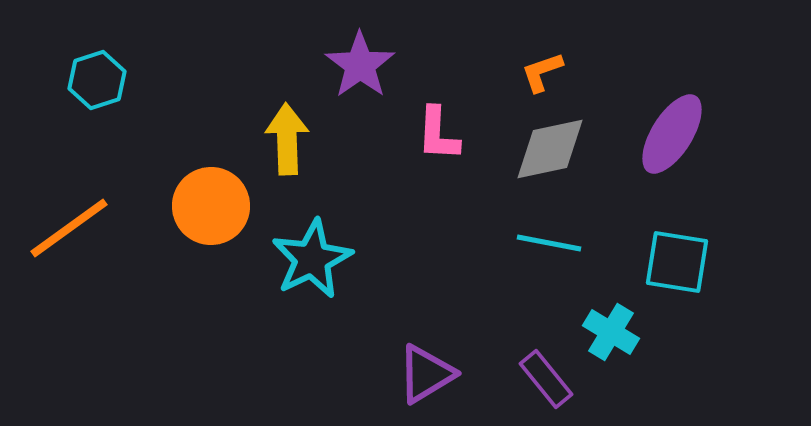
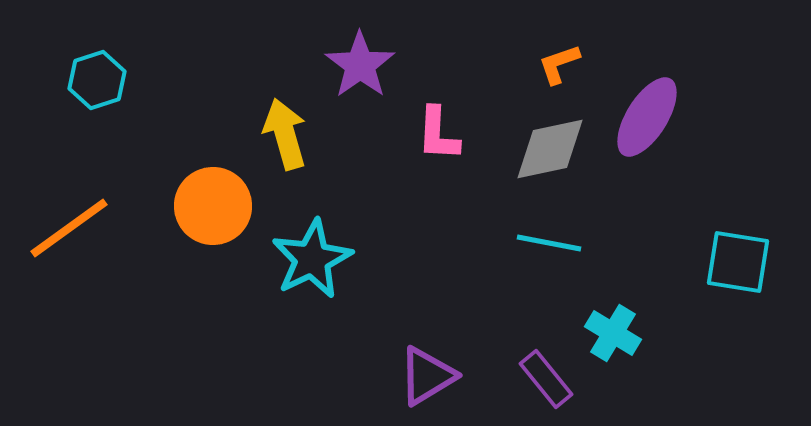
orange L-shape: moved 17 px right, 8 px up
purple ellipse: moved 25 px left, 17 px up
yellow arrow: moved 2 px left, 5 px up; rotated 14 degrees counterclockwise
orange circle: moved 2 px right
cyan square: moved 61 px right
cyan cross: moved 2 px right, 1 px down
purple triangle: moved 1 px right, 2 px down
